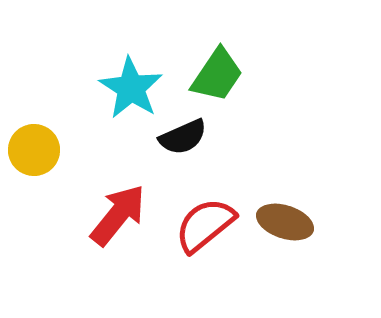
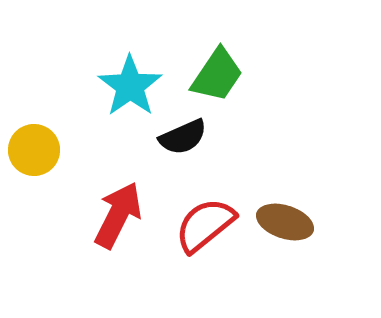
cyan star: moved 1 px left, 2 px up; rotated 4 degrees clockwise
red arrow: rotated 12 degrees counterclockwise
